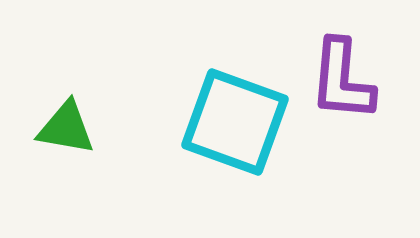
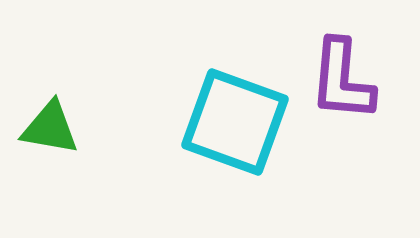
green triangle: moved 16 px left
